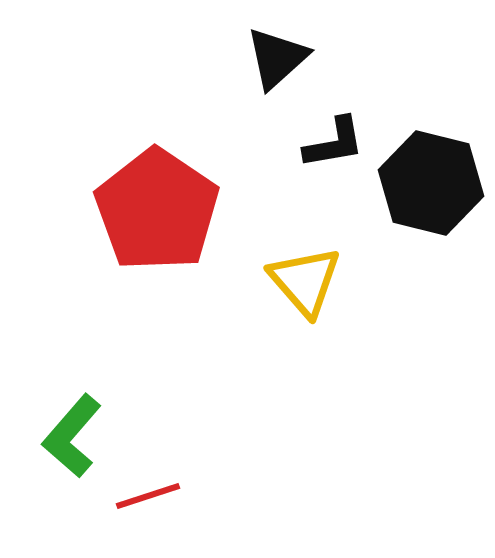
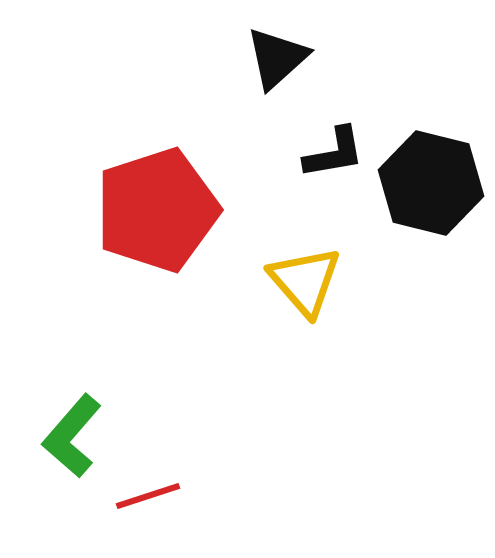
black L-shape: moved 10 px down
red pentagon: rotated 20 degrees clockwise
